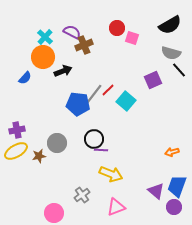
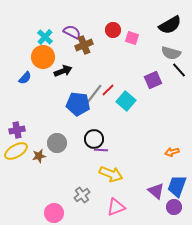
red circle: moved 4 px left, 2 px down
